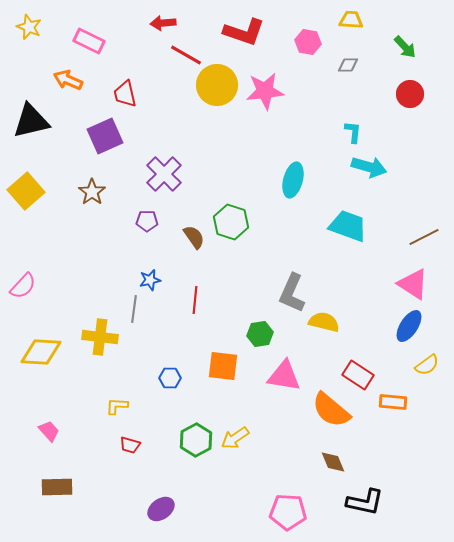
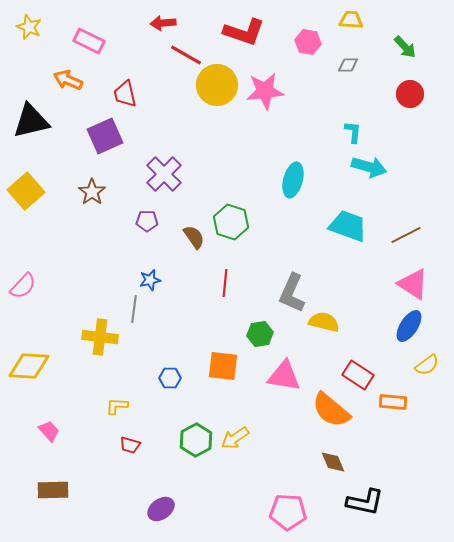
brown line at (424, 237): moved 18 px left, 2 px up
red line at (195, 300): moved 30 px right, 17 px up
yellow diamond at (41, 352): moved 12 px left, 14 px down
brown rectangle at (57, 487): moved 4 px left, 3 px down
